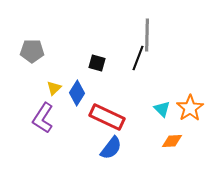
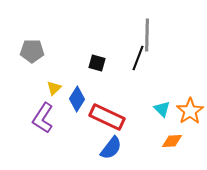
blue diamond: moved 6 px down
orange star: moved 3 px down
